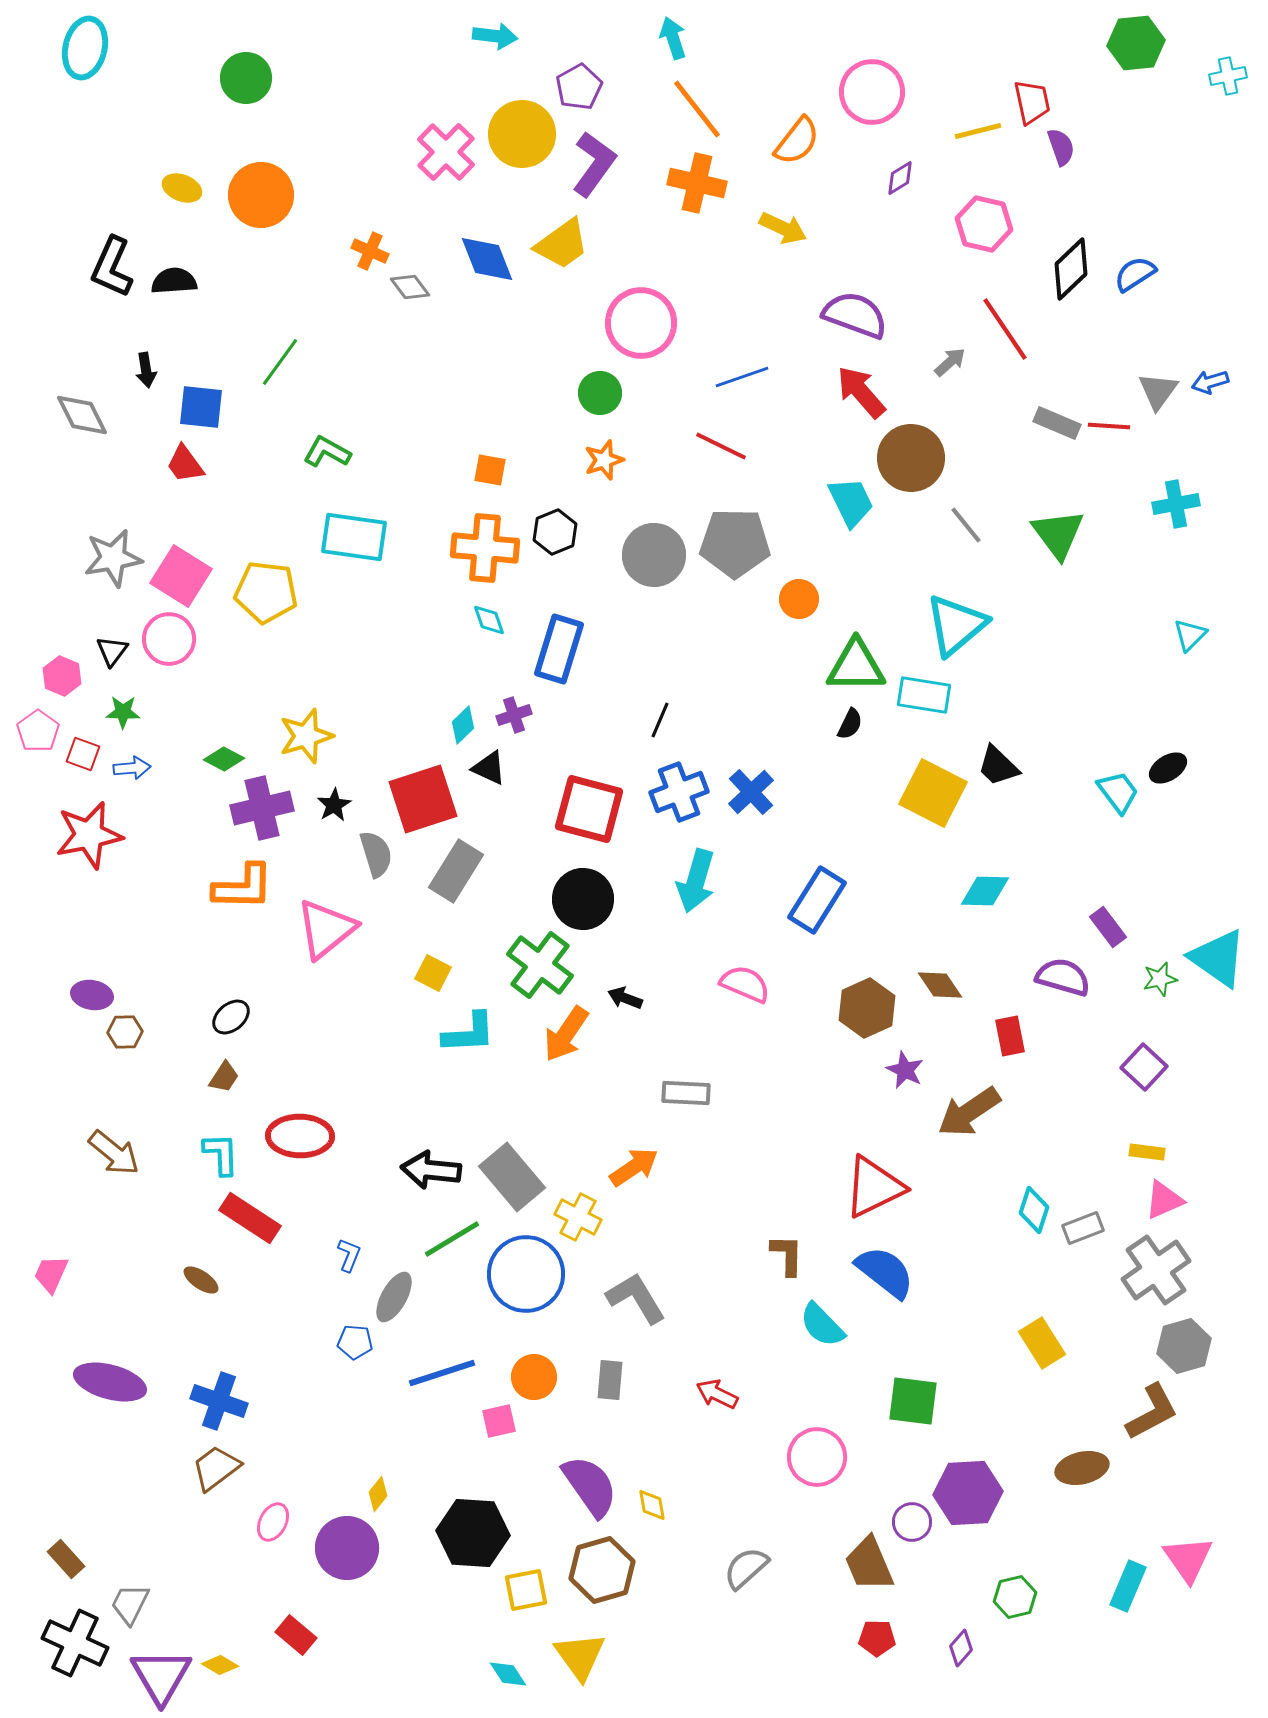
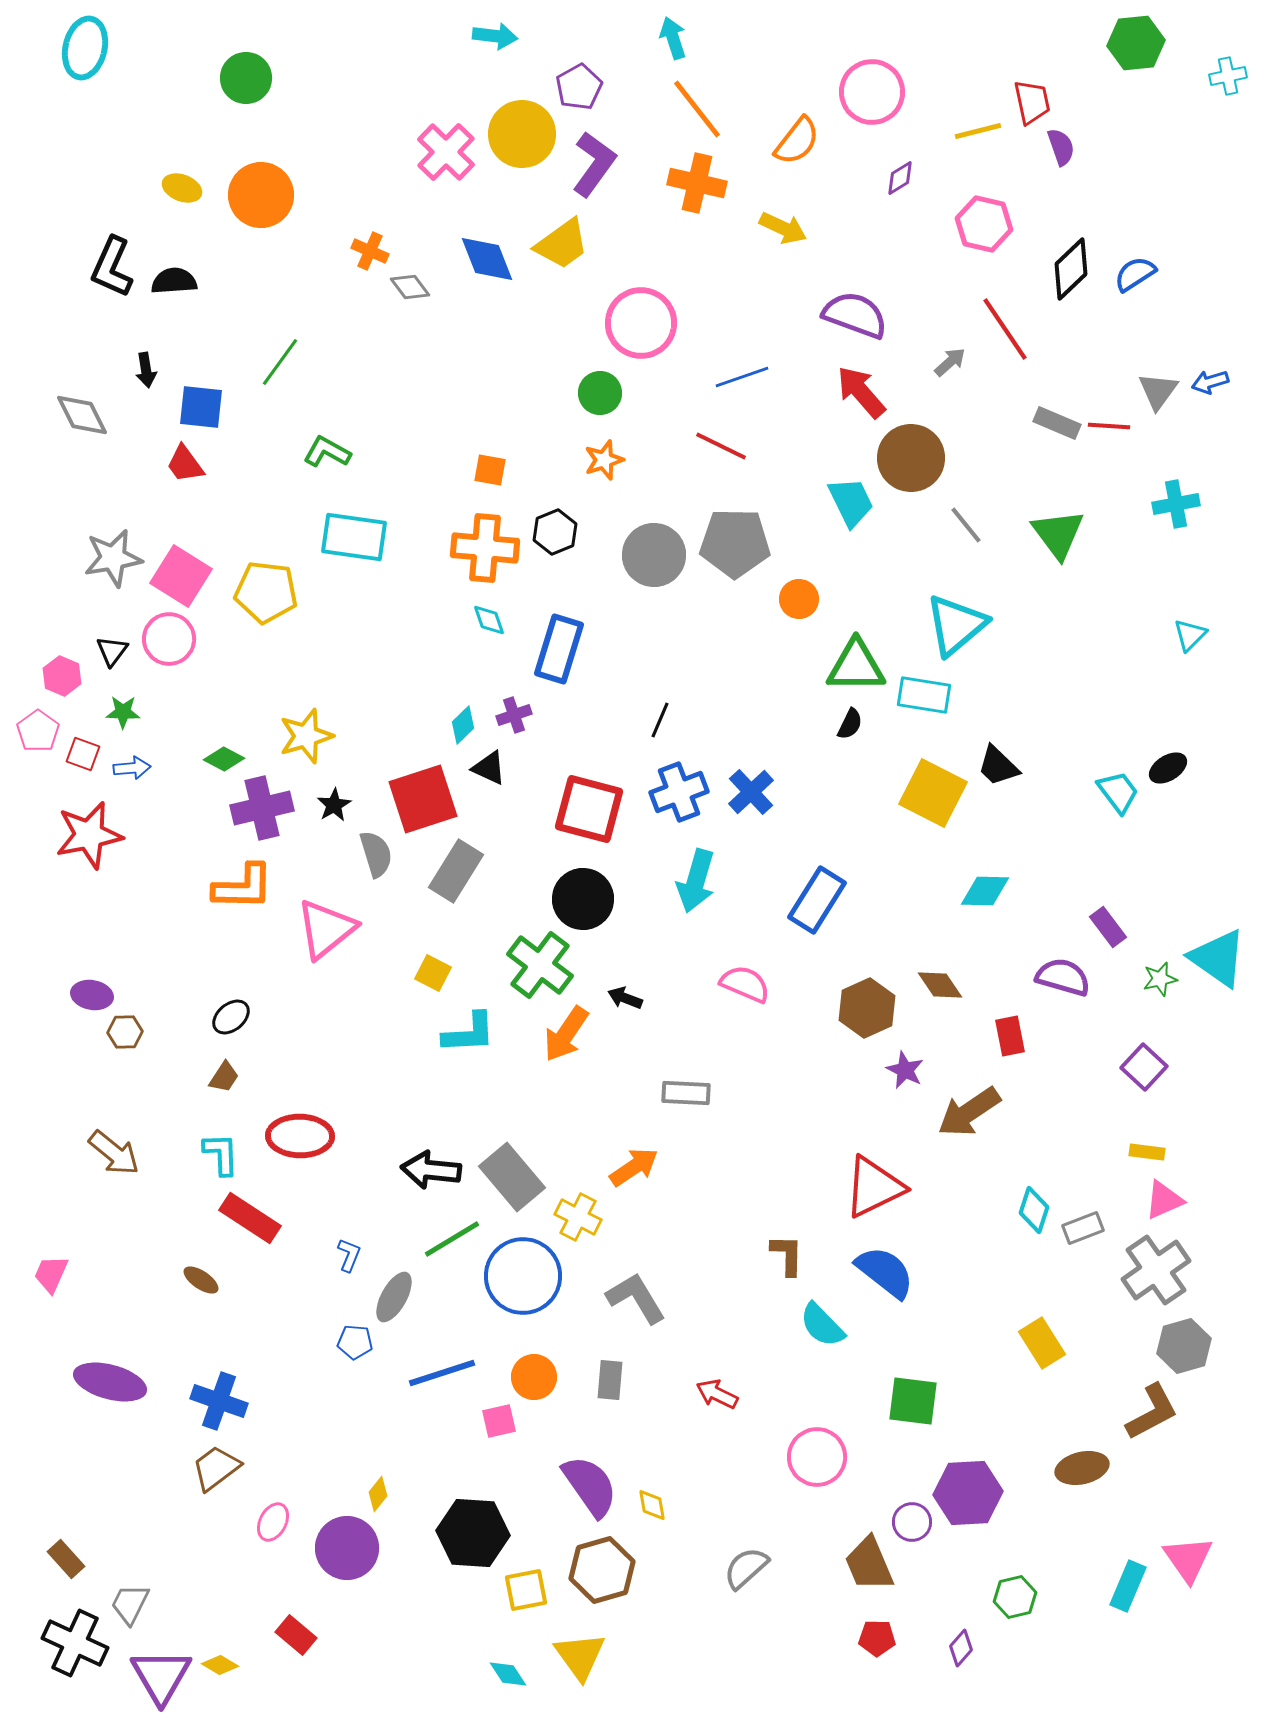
blue circle at (526, 1274): moved 3 px left, 2 px down
